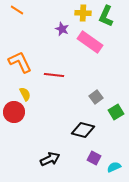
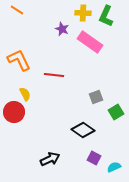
orange L-shape: moved 1 px left, 2 px up
gray square: rotated 16 degrees clockwise
black diamond: rotated 20 degrees clockwise
